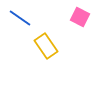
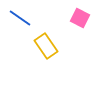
pink square: moved 1 px down
